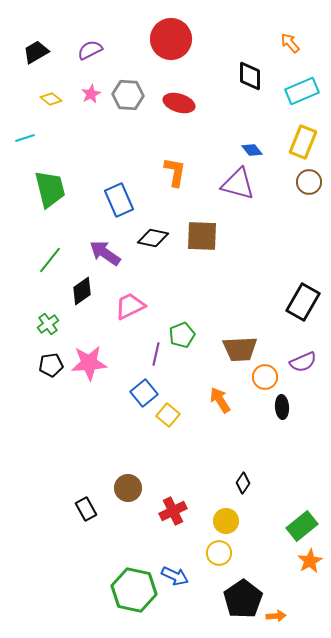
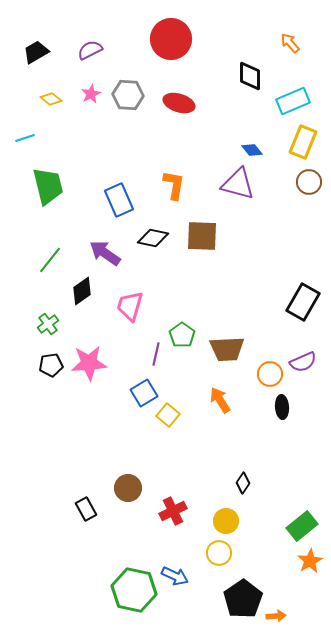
cyan rectangle at (302, 91): moved 9 px left, 10 px down
orange L-shape at (175, 172): moved 1 px left, 13 px down
green trapezoid at (50, 189): moved 2 px left, 3 px up
pink trapezoid at (130, 306): rotated 48 degrees counterclockwise
green pentagon at (182, 335): rotated 15 degrees counterclockwise
brown trapezoid at (240, 349): moved 13 px left
orange circle at (265, 377): moved 5 px right, 3 px up
blue square at (144, 393): rotated 8 degrees clockwise
